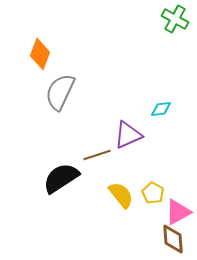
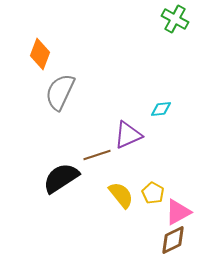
brown diamond: moved 1 px down; rotated 68 degrees clockwise
